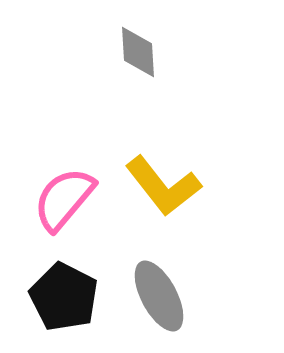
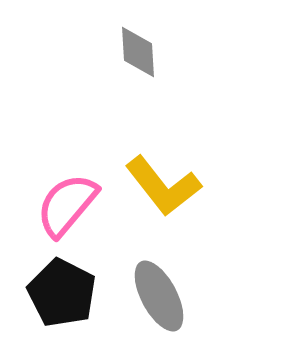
pink semicircle: moved 3 px right, 6 px down
black pentagon: moved 2 px left, 4 px up
